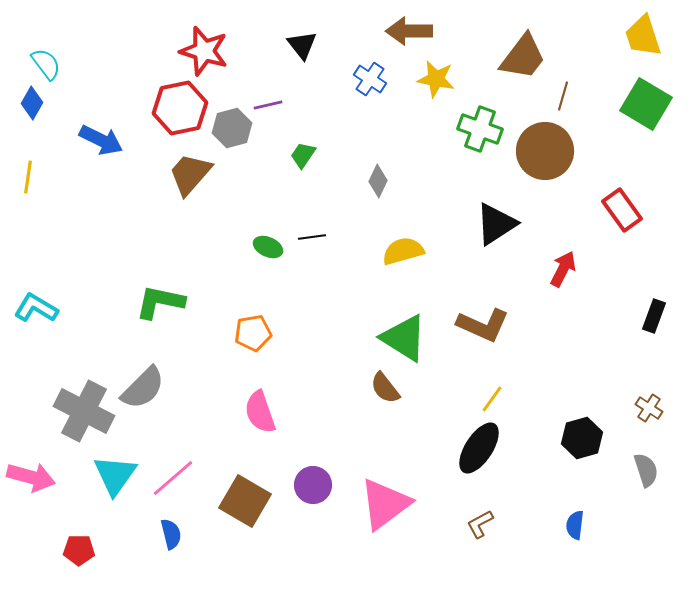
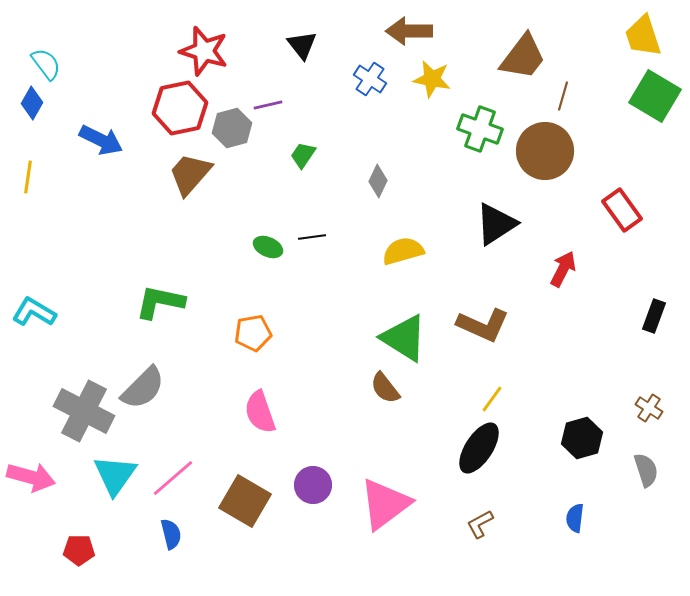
yellow star at (436, 79): moved 4 px left
green square at (646, 104): moved 9 px right, 8 px up
cyan L-shape at (36, 308): moved 2 px left, 4 px down
blue semicircle at (575, 525): moved 7 px up
